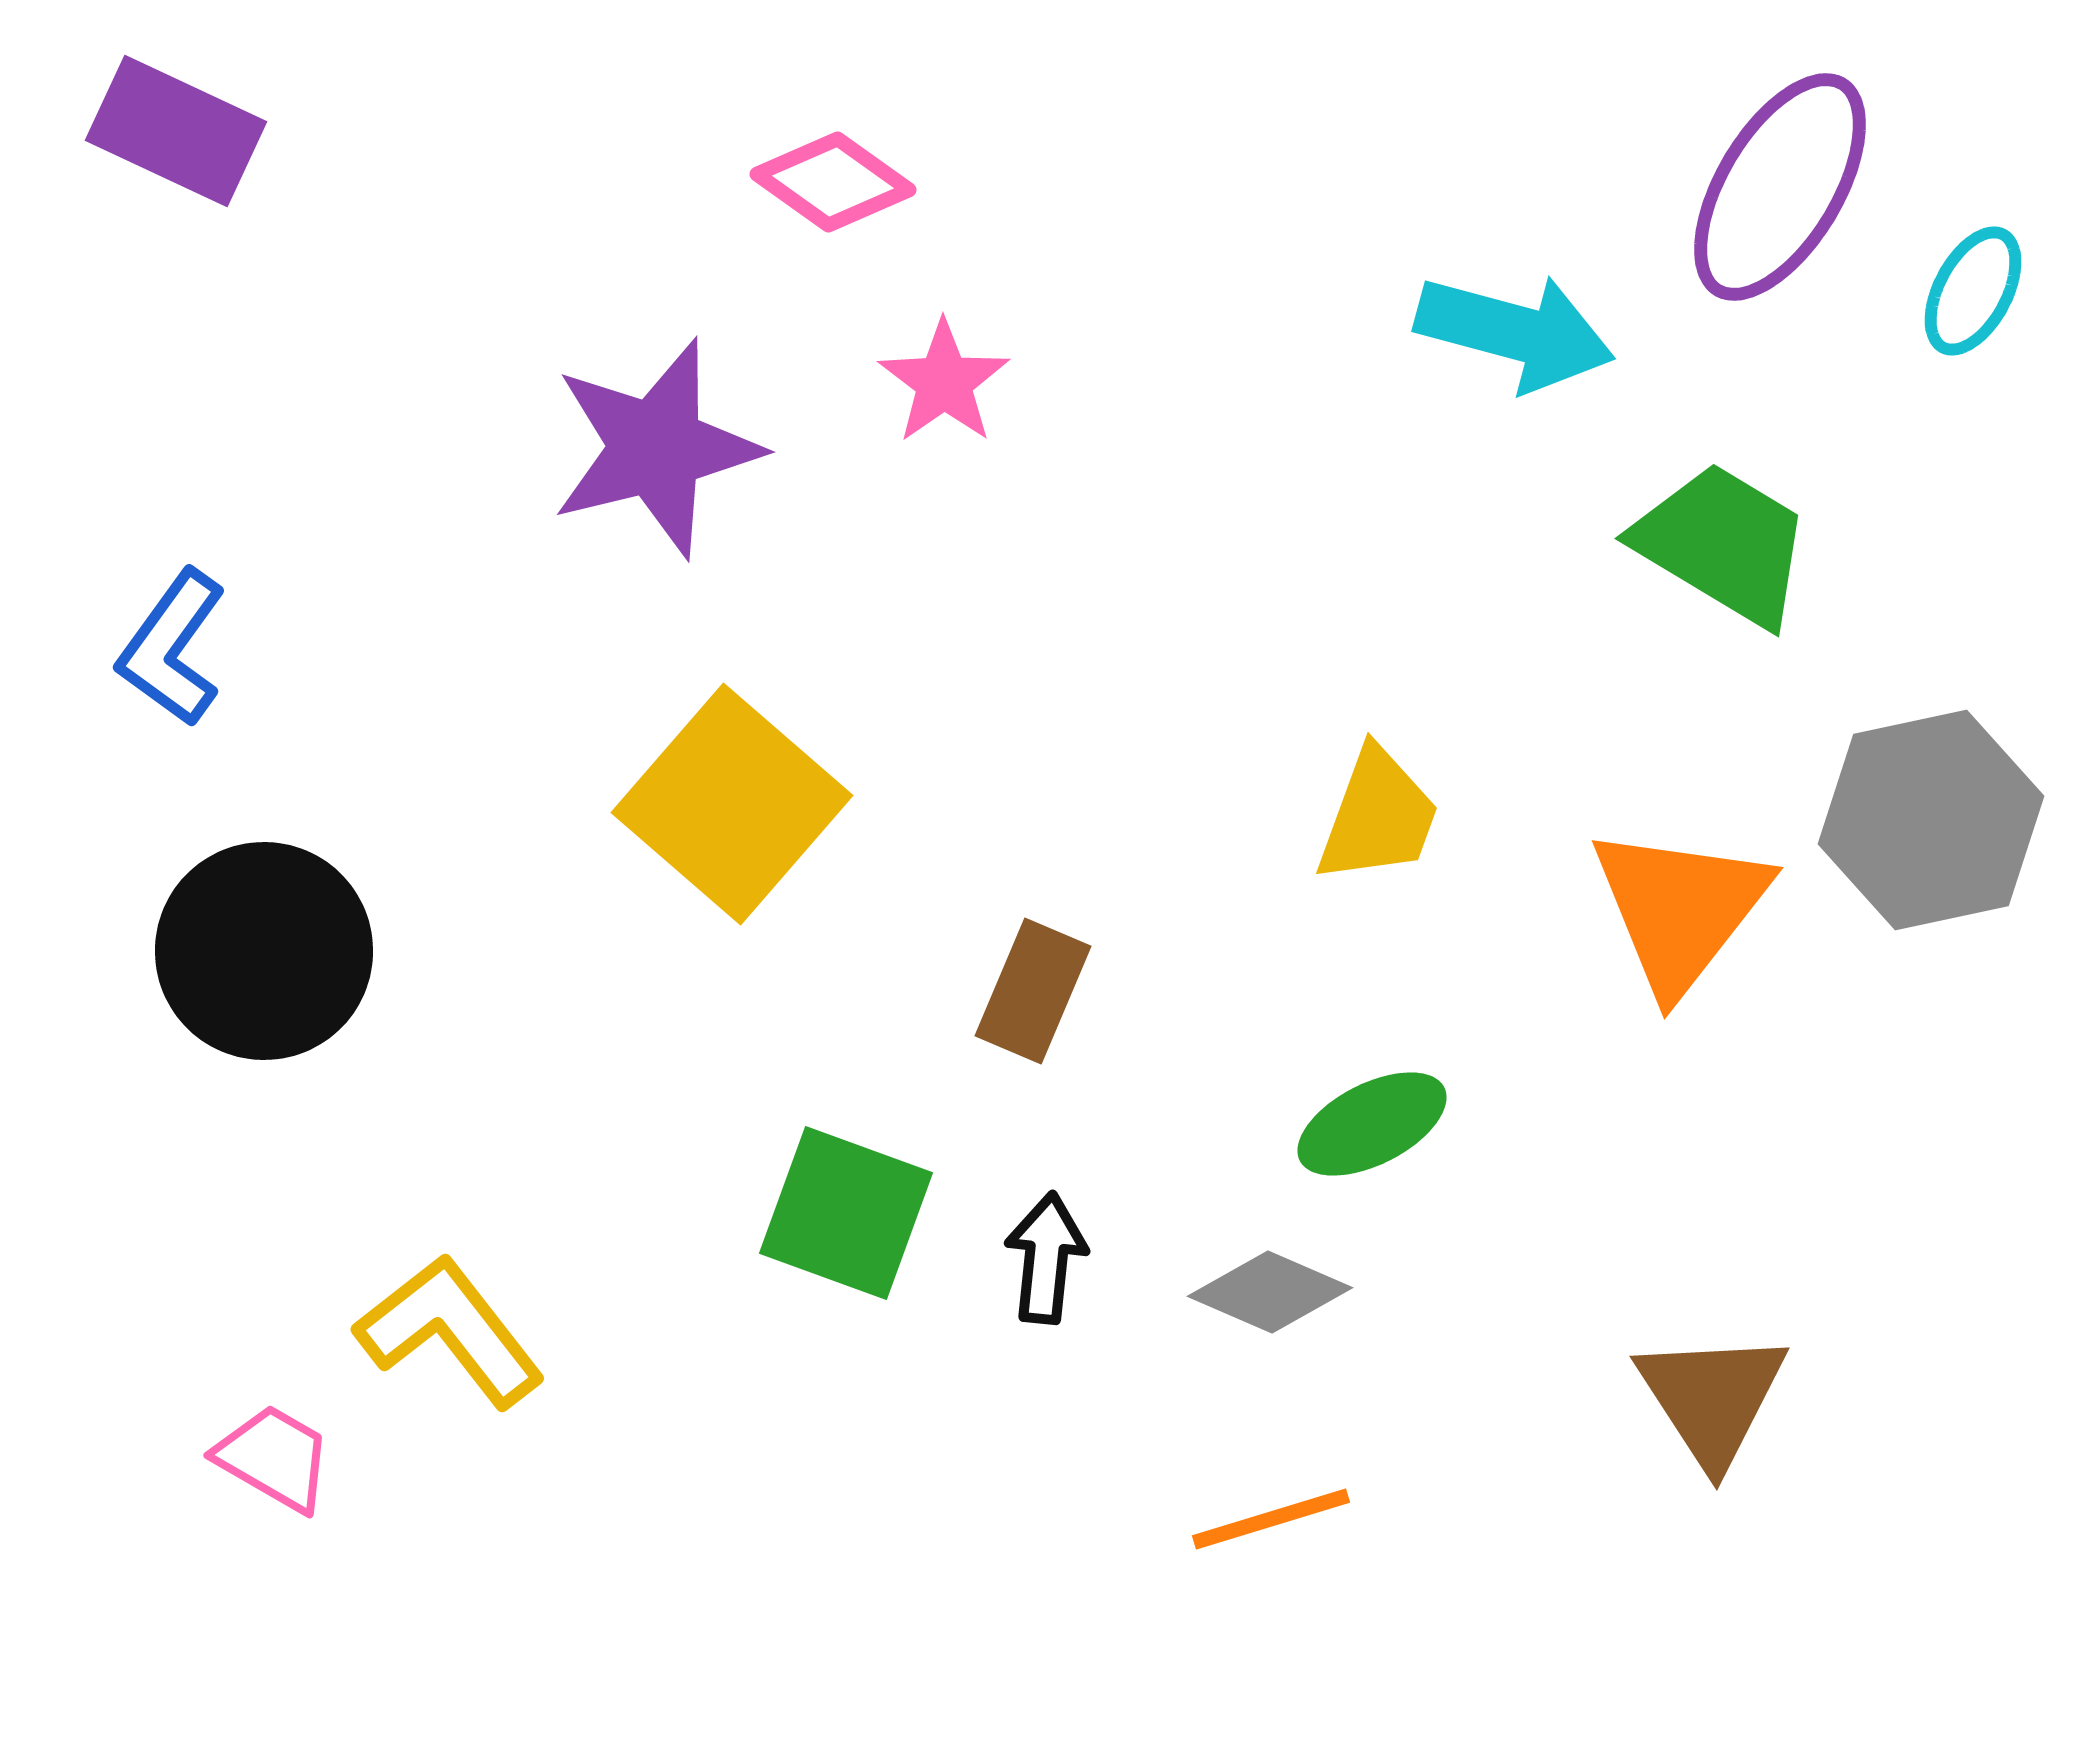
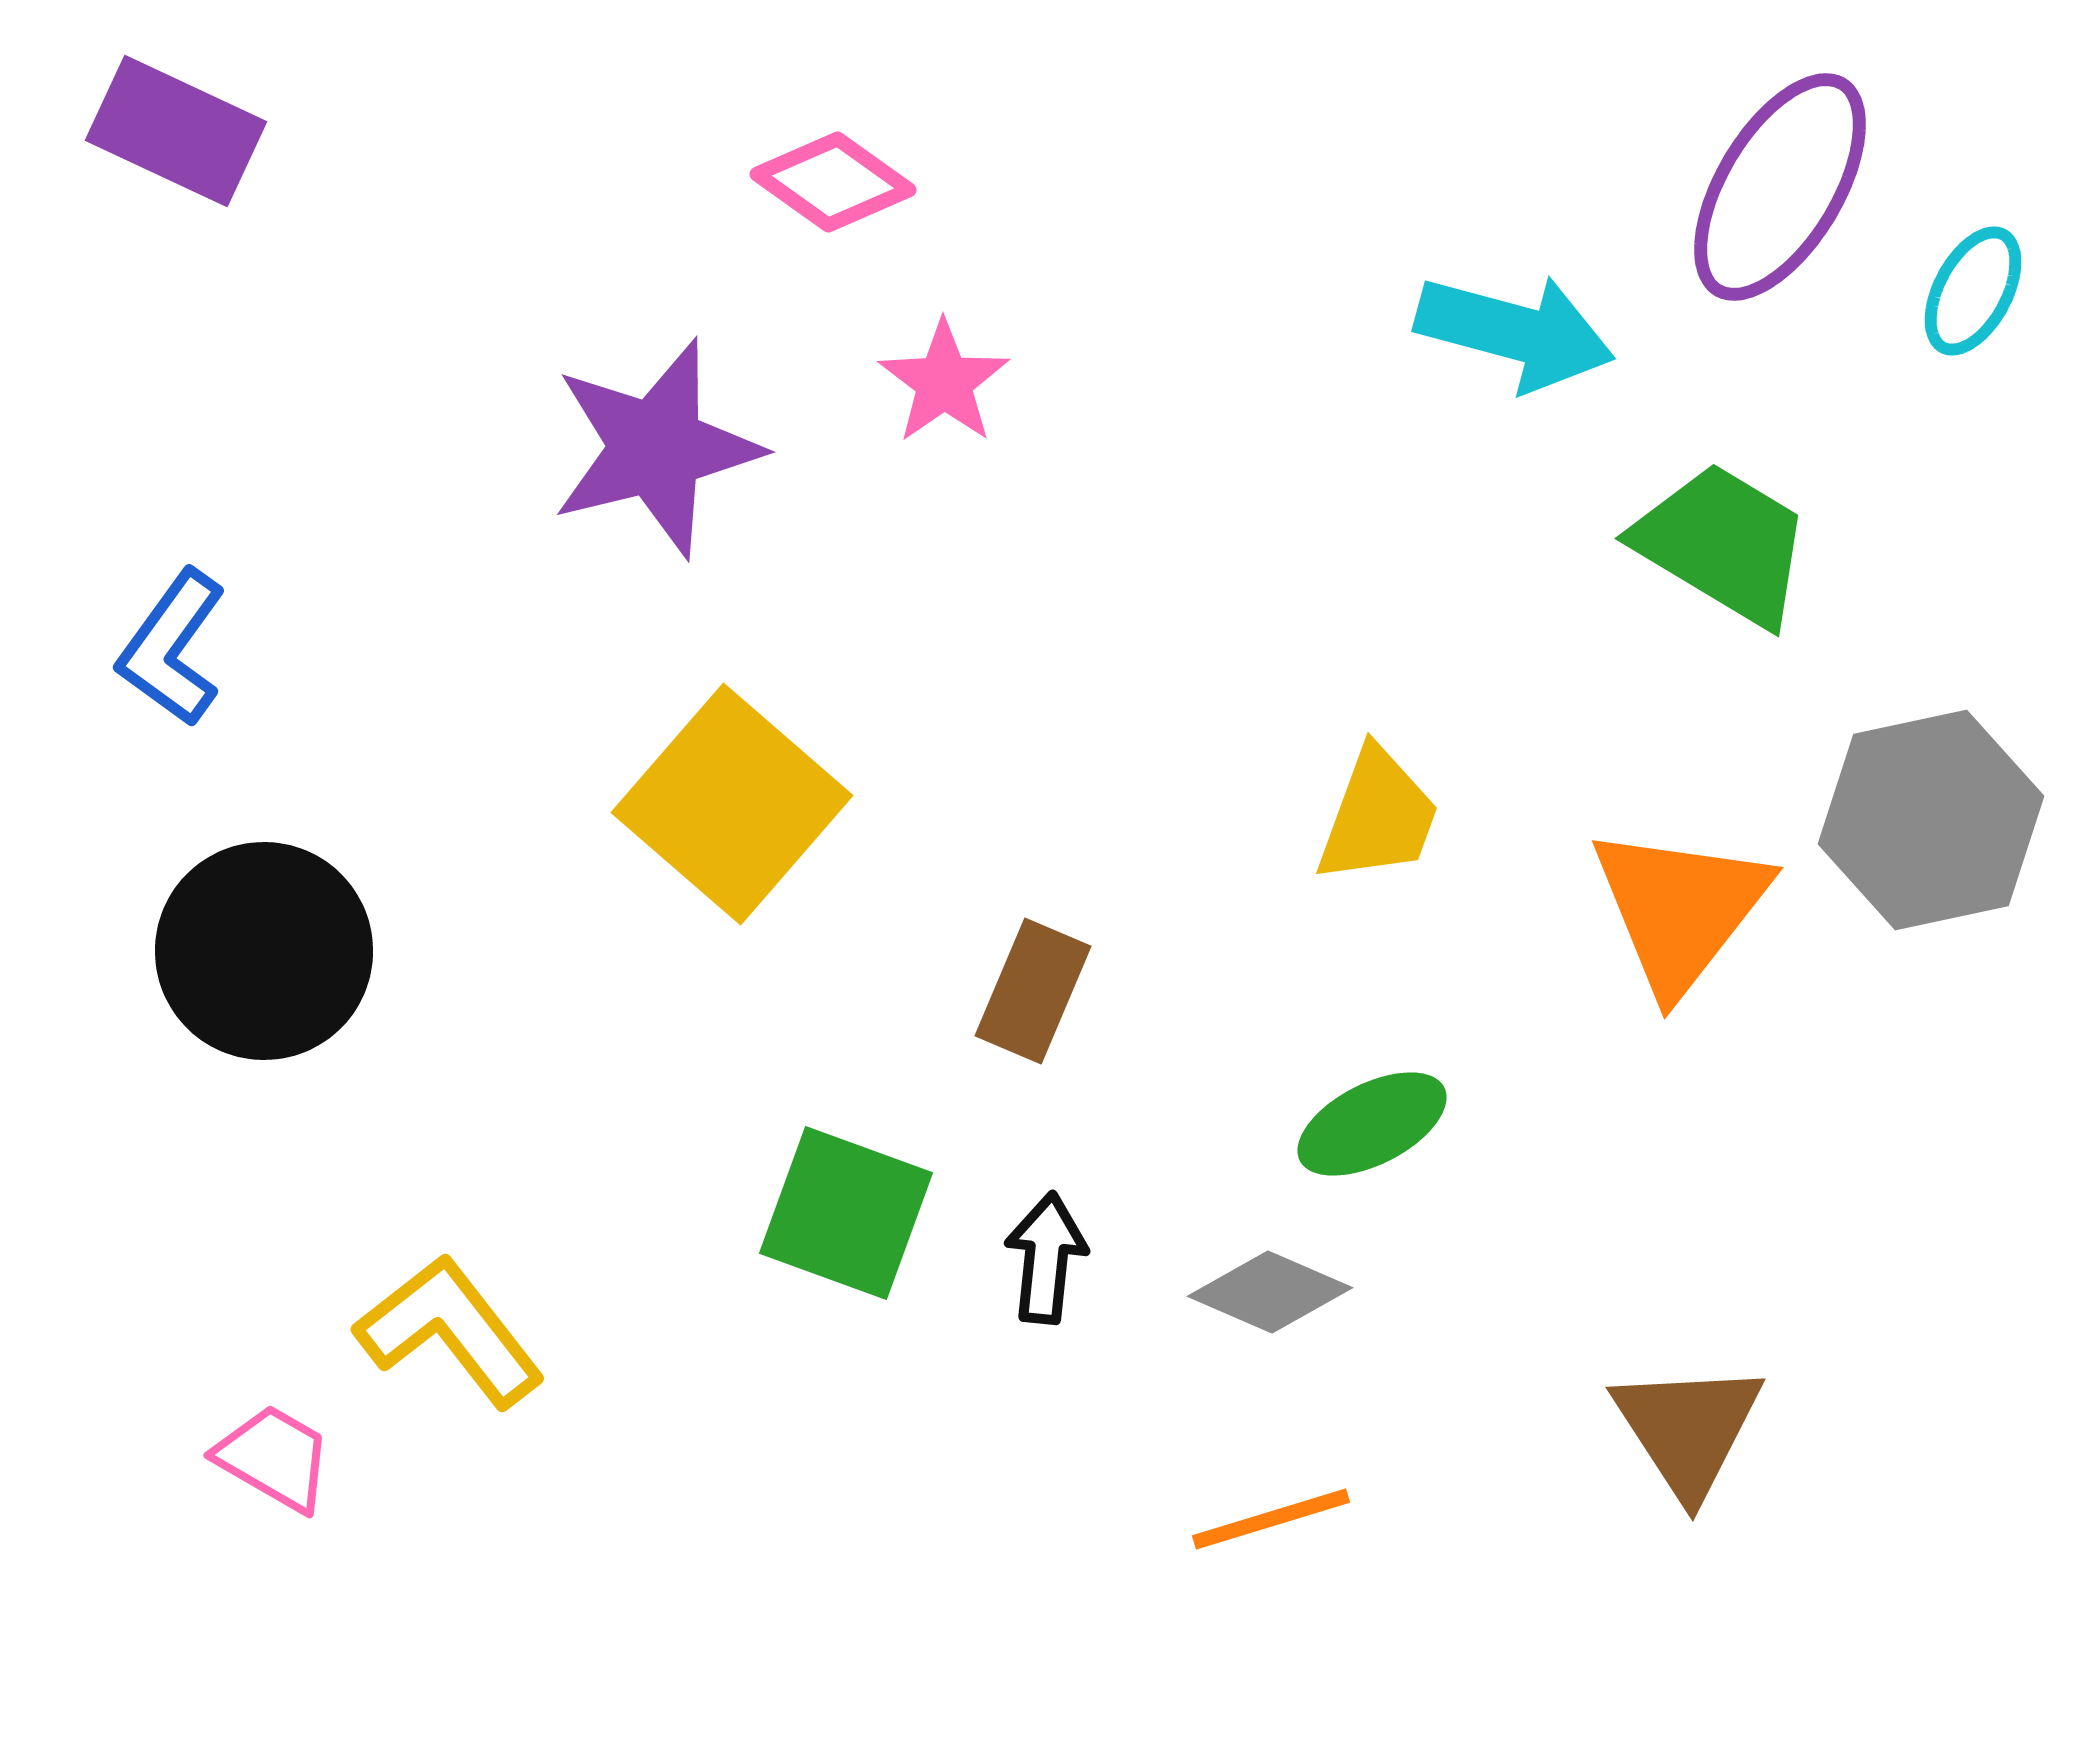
brown triangle: moved 24 px left, 31 px down
